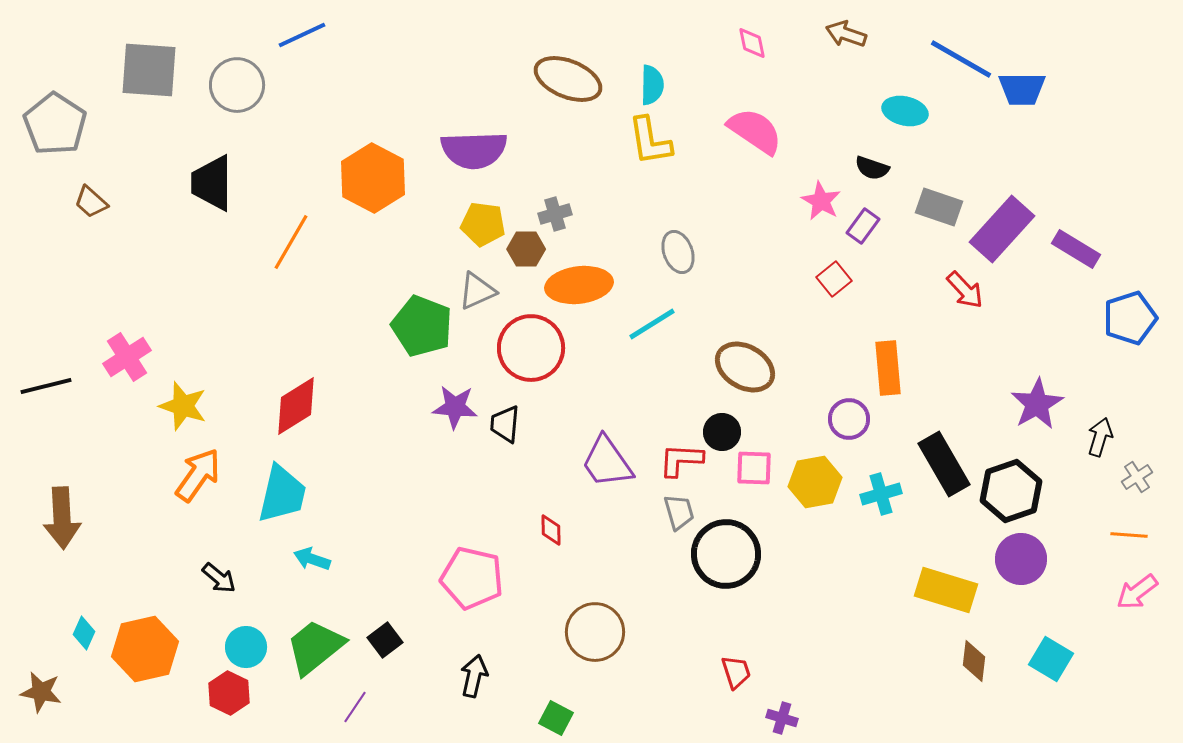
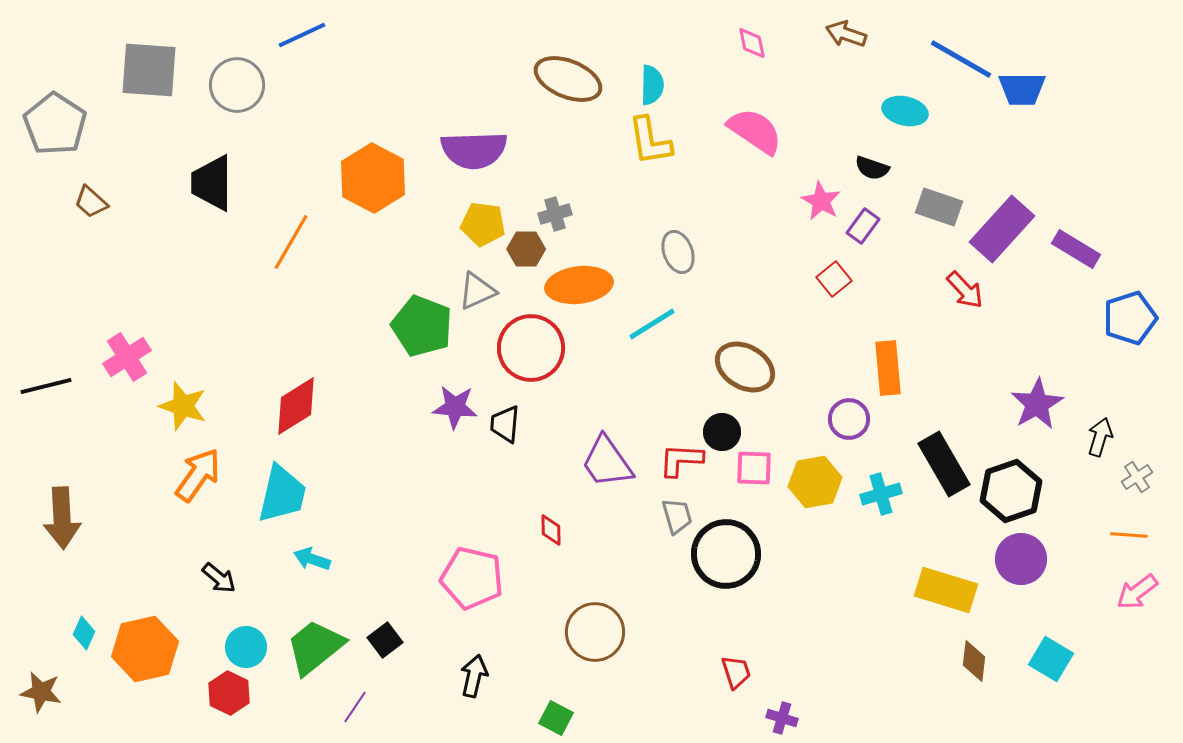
gray trapezoid at (679, 512): moved 2 px left, 4 px down
